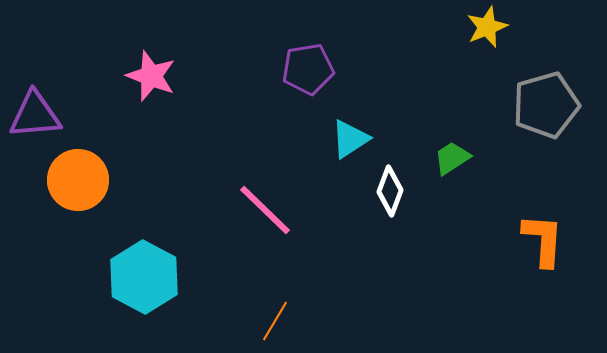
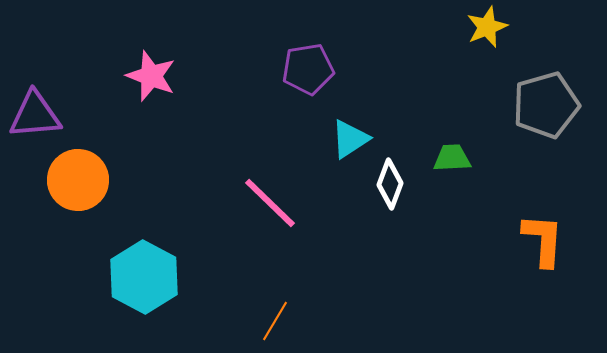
green trapezoid: rotated 30 degrees clockwise
white diamond: moved 7 px up
pink line: moved 5 px right, 7 px up
